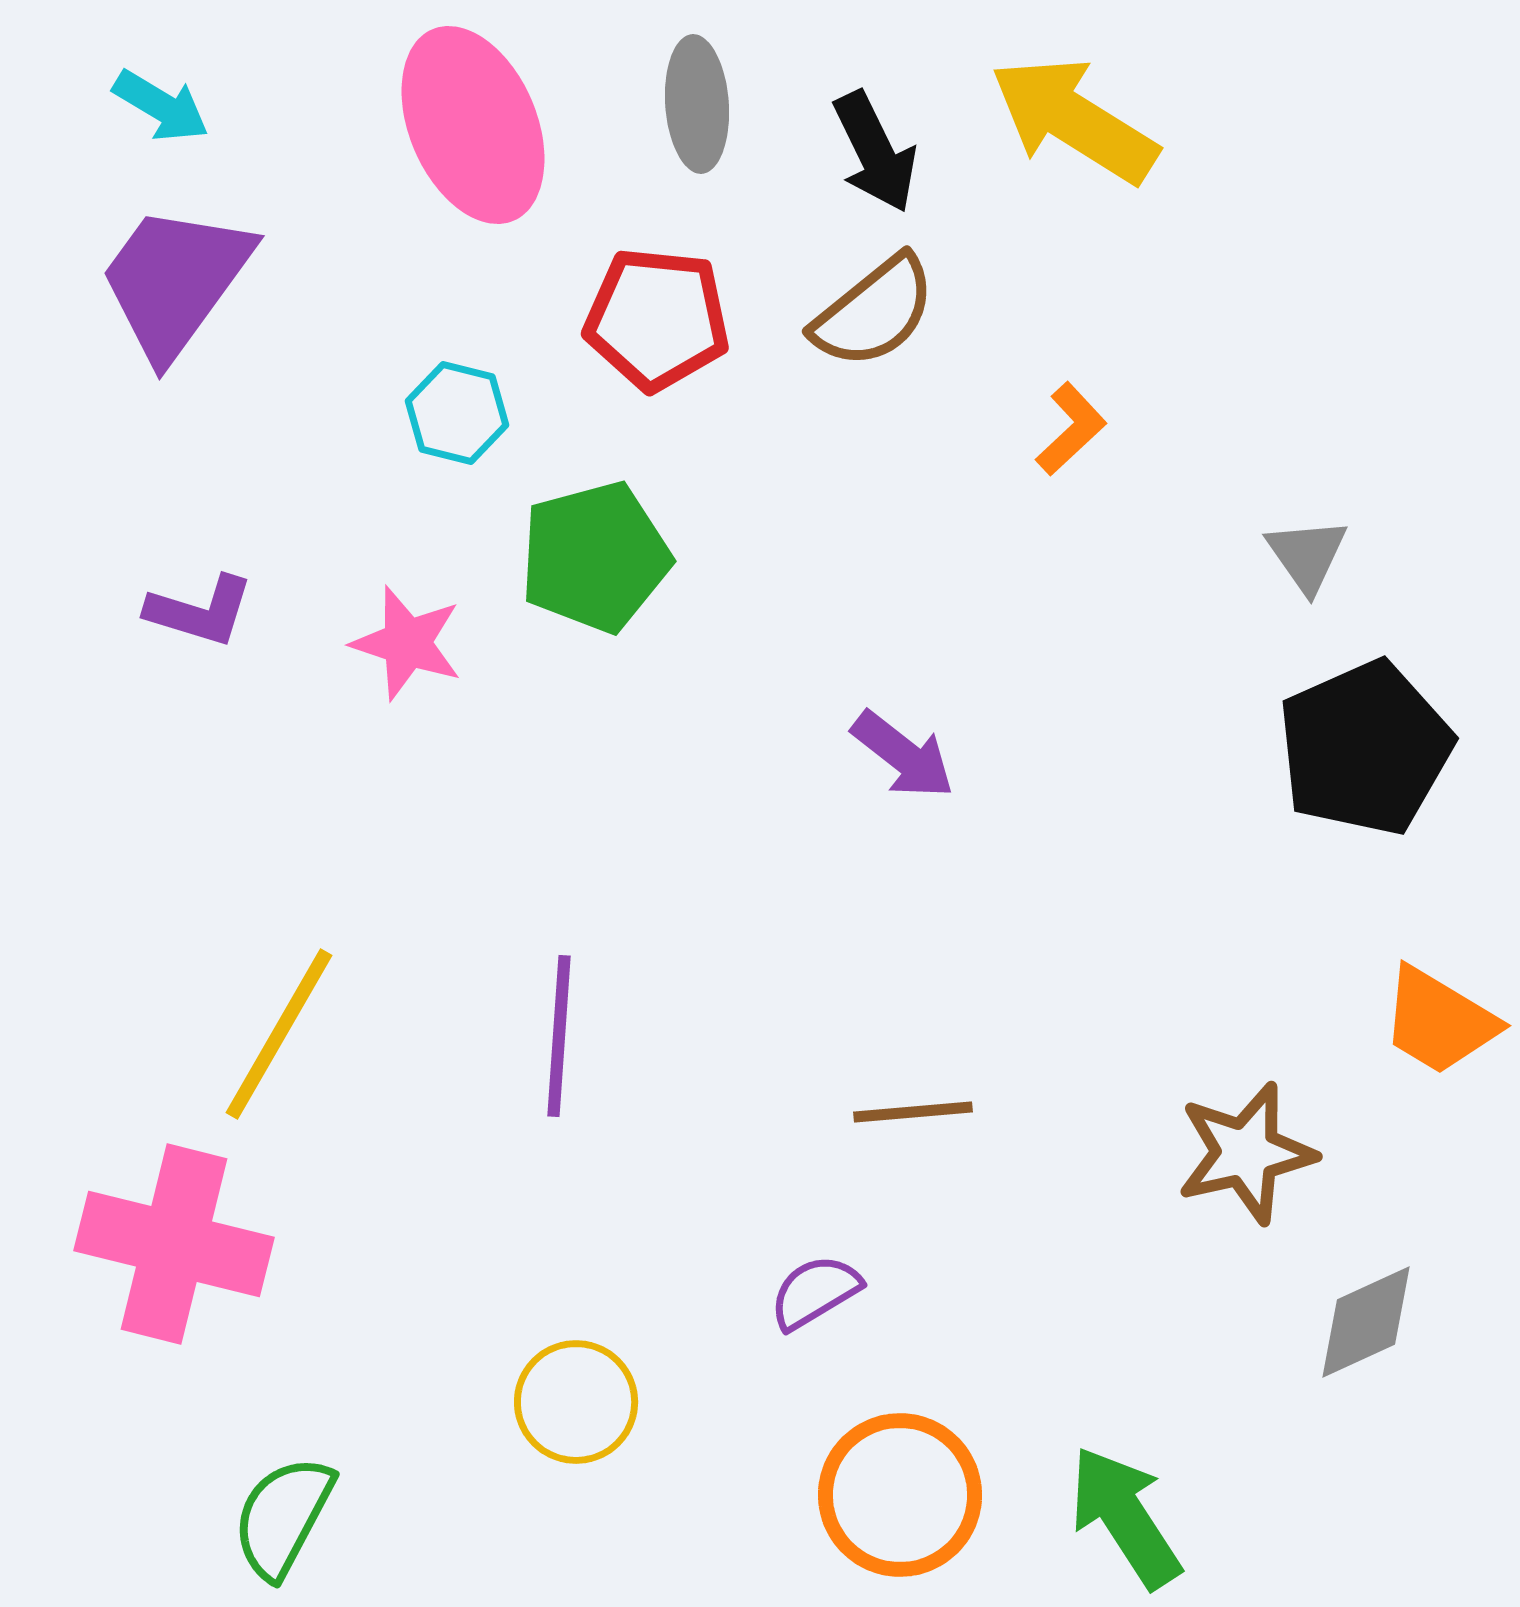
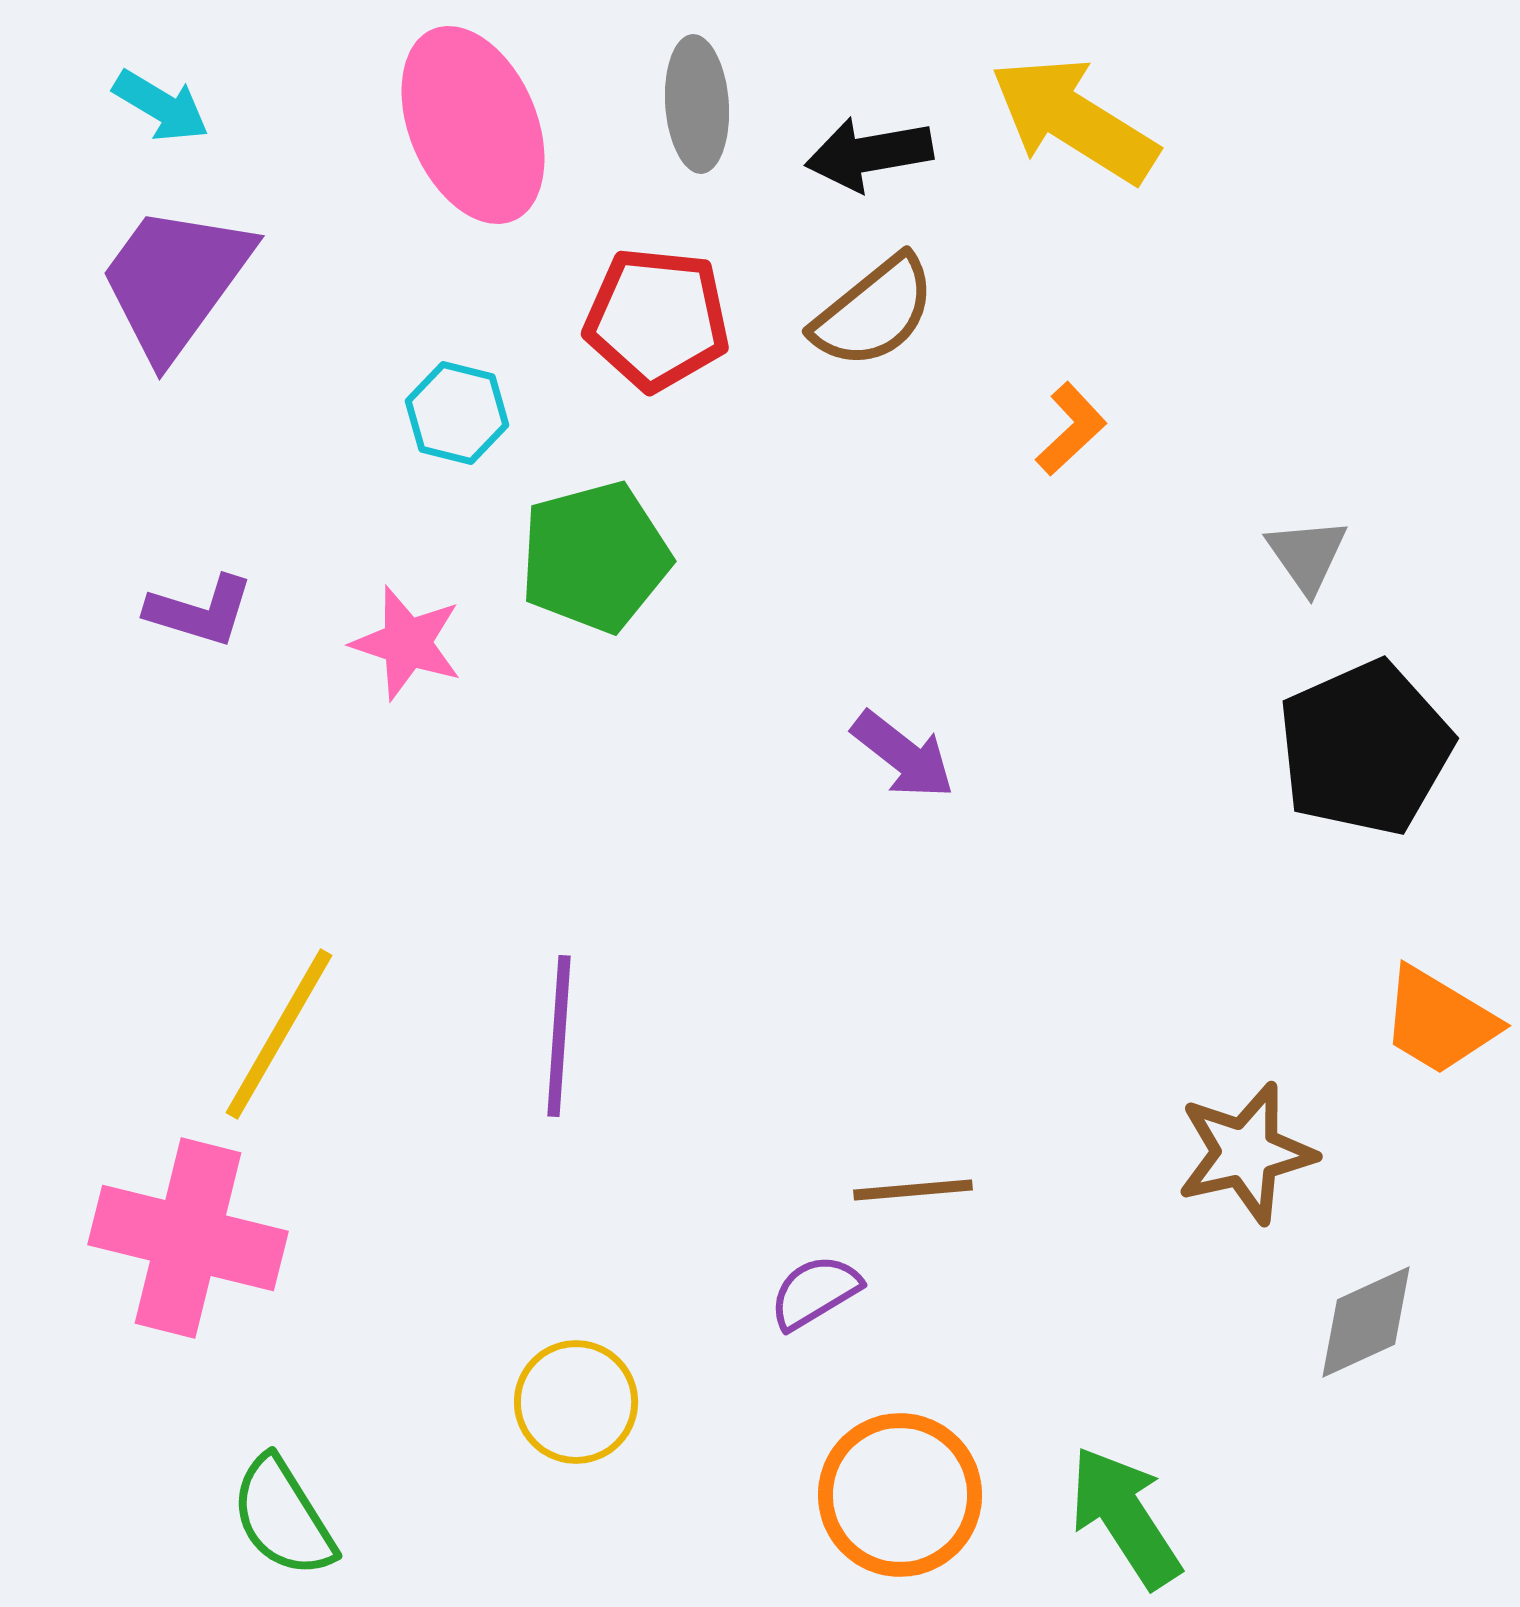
black arrow: moved 6 px left, 2 px down; rotated 106 degrees clockwise
brown line: moved 78 px down
pink cross: moved 14 px right, 6 px up
green semicircle: rotated 60 degrees counterclockwise
